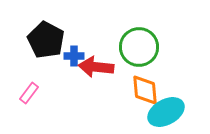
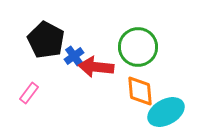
green circle: moved 1 px left
blue cross: rotated 36 degrees counterclockwise
orange diamond: moved 5 px left, 1 px down
